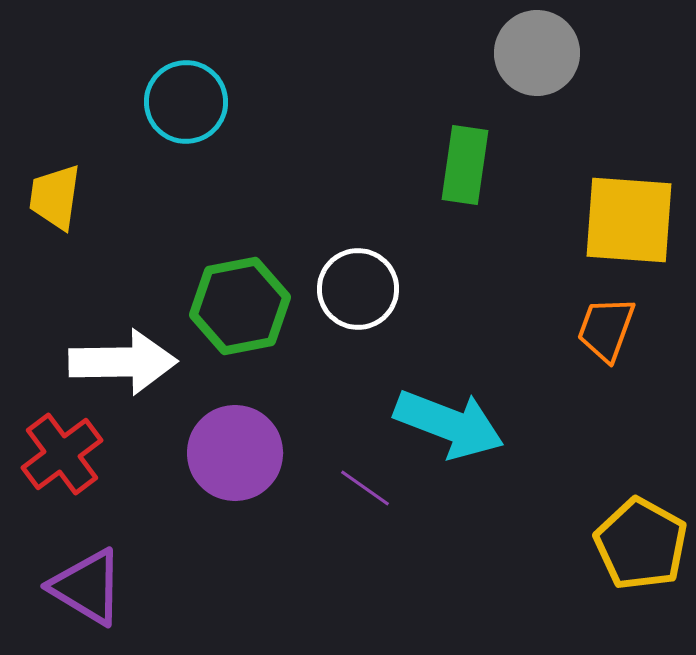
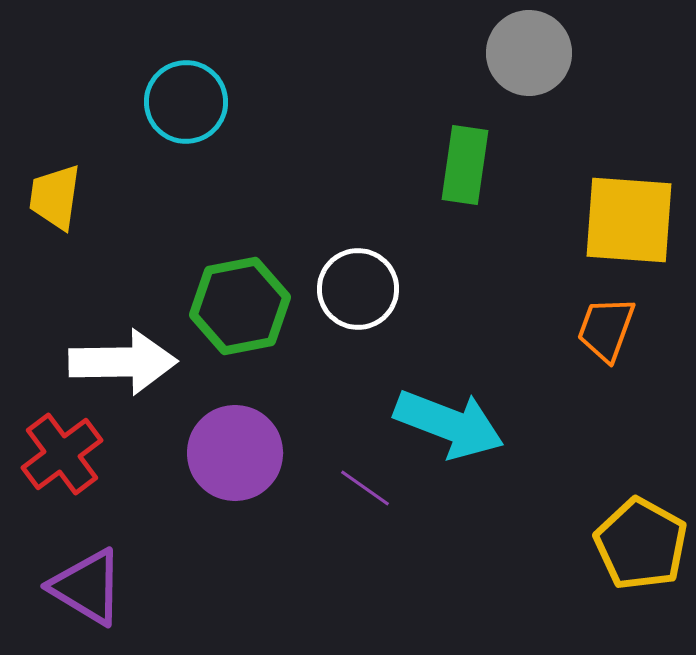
gray circle: moved 8 px left
